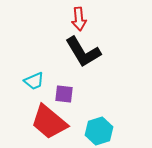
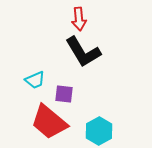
cyan trapezoid: moved 1 px right, 1 px up
cyan hexagon: rotated 12 degrees counterclockwise
